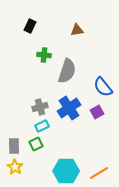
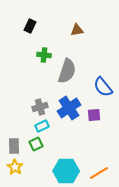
purple square: moved 3 px left, 3 px down; rotated 24 degrees clockwise
